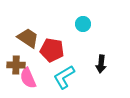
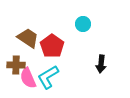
red pentagon: moved 4 px up; rotated 25 degrees clockwise
cyan L-shape: moved 16 px left
